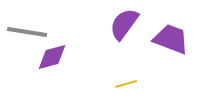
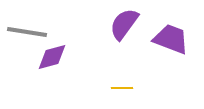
yellow line: moved 4 px left, 4 px down; rotated 15 degrees clockwise
